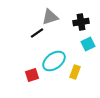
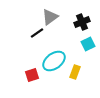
gray triangle: rotated 18 degrees counterclockwise
black cross: moved 1 px right; rotated 14 degrees counterclockwise
